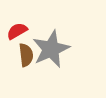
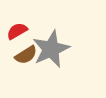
brown semicircle: rotated 65 degrees clockwise
